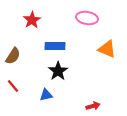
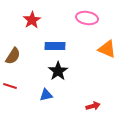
red line: moved 3 px left; rotated 32 degrees counterclockwise
